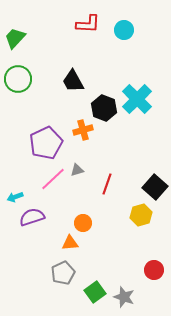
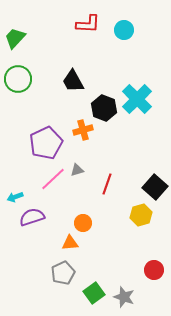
green square: moved 1 px left, 1 px down
